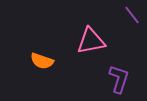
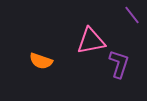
orange semicircle: moved 1 px left
purple L-shape: moved 15 px up
